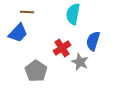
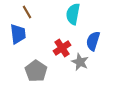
brown line: rotated 56 degrees clockwise
blue trapezoid: moved 1 px down; rotated 50 degrees counterclockwise
